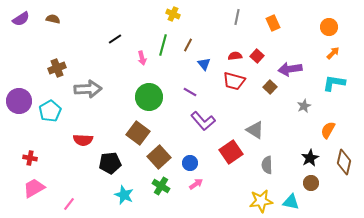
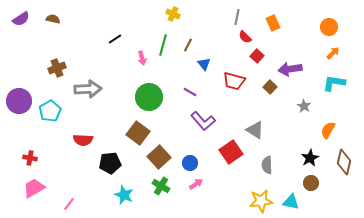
red semicircle at (235, 56): moved 10 px right, 19 px up; rotated 128 degrees counterclockwise
gray star at (304, 106): rotated 16 degrees counterclockwise
